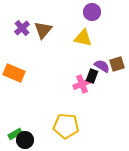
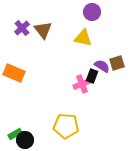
brown triangle: rotated 18 degrees counterclockwise
brown square: moved 1 px up
